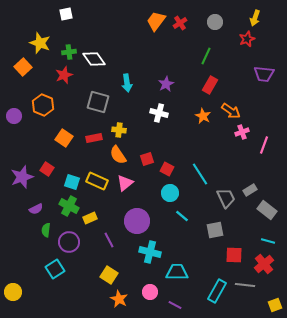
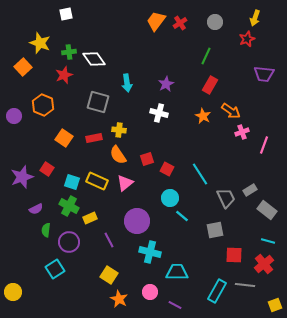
cyan circle at (170, 193): moved 5 px down
